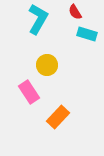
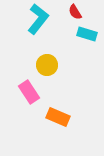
cyan L-shape: rotated 8 degrees clockwise
orange rectangle: rotated 70 degrees clockwise
